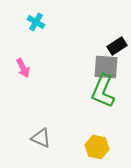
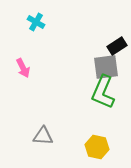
gray square: rotated 12 degrees counterclockwise
green L-shape: moved 1 px down
gray triangle: moved 2 px right, 2 px up; rotated 20 degrees counterclockwise
